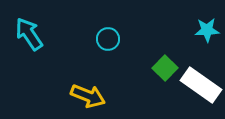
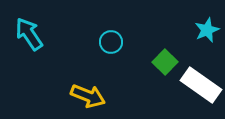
cyan star: rotated 20 degrees counterclockwise
cyan circle: moved 3 px right, 3 px down
green square: moved 6 px up
